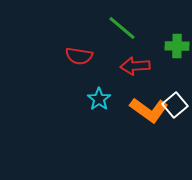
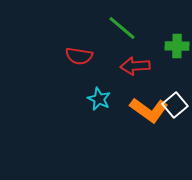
cyan star: rotated 10 degrees counterclockwise
